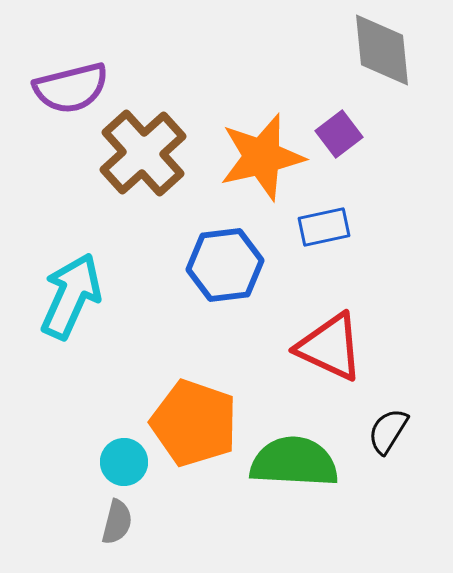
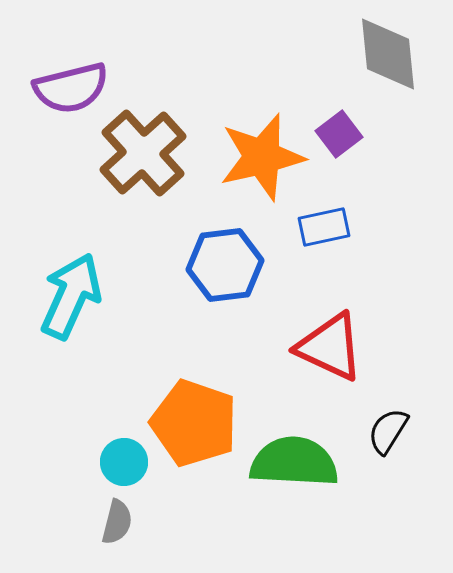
gray diamond: moved 6 px right, 4 px down
